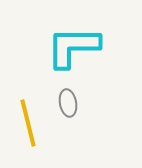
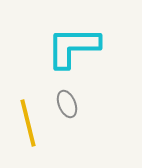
gray ellipse: moved 1 px left, 1 px down; rotated 12 degrees counterclockwise
